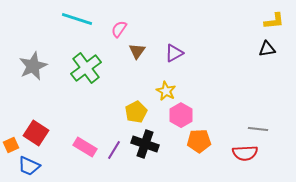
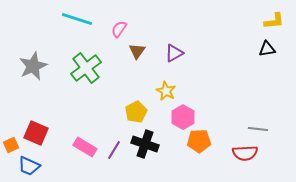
pink hexagon: moved 2 px right, 2 px down
red square: rotated 10 degrees counterclockwise
